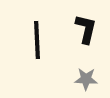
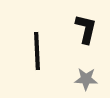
black line: moved 11 px down
